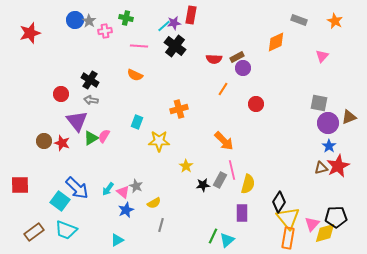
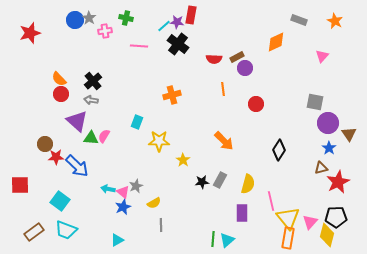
gray star at (89, 21): moved 3 px up
purple star at (174, 23): moved 3 px right, 1 px up; rotated 16 degrees clockwise
black cross at (175, 46): moved 3 px right, 2 px up
purple circle at (243, 68): moved 2 px right
orange semicircle at (135, 75): moved 76 px left, 4 px down; rotated 21 degrees clockwise
black cross at (90, 80): moved 3 px right, 1 px down; rotated 18 degrees clockwise
orange line at (223, 89): rotated 40 degrees counterclockwise
gray square at (319, 103): moved 4 px left, 1 px up
orange cross at (179, 109): moved 7 px left, 14 px up
brown triangle at (349, 117): moved 17 px down; rotated 42 degrees counterclockwise
purple triangle at (77, 121): rotated 10 degrees counterclockwise
green triangle at (91, 138): rotated 35 degrees clockwise
brown circle at (44, 141): moved 1 px right, 3 px down
red star at (62, 143): moved 6 px left, 14 px down; rotated 21 degrees counterclockwise
blue star at (329, 146): moved 2 px down
yellow star at (186, 166): moved 3 px left, 6 px up
red star at (338, 166): moved 16 px down
pink line at (232, 170): moved 39 px right, 31 px down
black star at (203, 185): moved 1 px left, 3 px up
gray star at (136, 186): rotated 24 degrees clockwise
blue arrow at (77, 188): moved 22 px up
cyan arrow at (108, 189): rotated 64 degrees clockwise
black diamond at (279, 202): moved 52 px up
blue star at (126, 210): moved 3 px left, 3 px up
pink triangle at (312, 224): moved 2 px left, 2 px up
gray line at (161, 225): rotated 16 degrees counterclockwise
yellow diamond at (325, 233): moved 2 px right, 2 px down; rotated 60 degrees counterclockwise
green line at (213, 236): moved 3 px down; rotated 21 degrees counterclockwise
